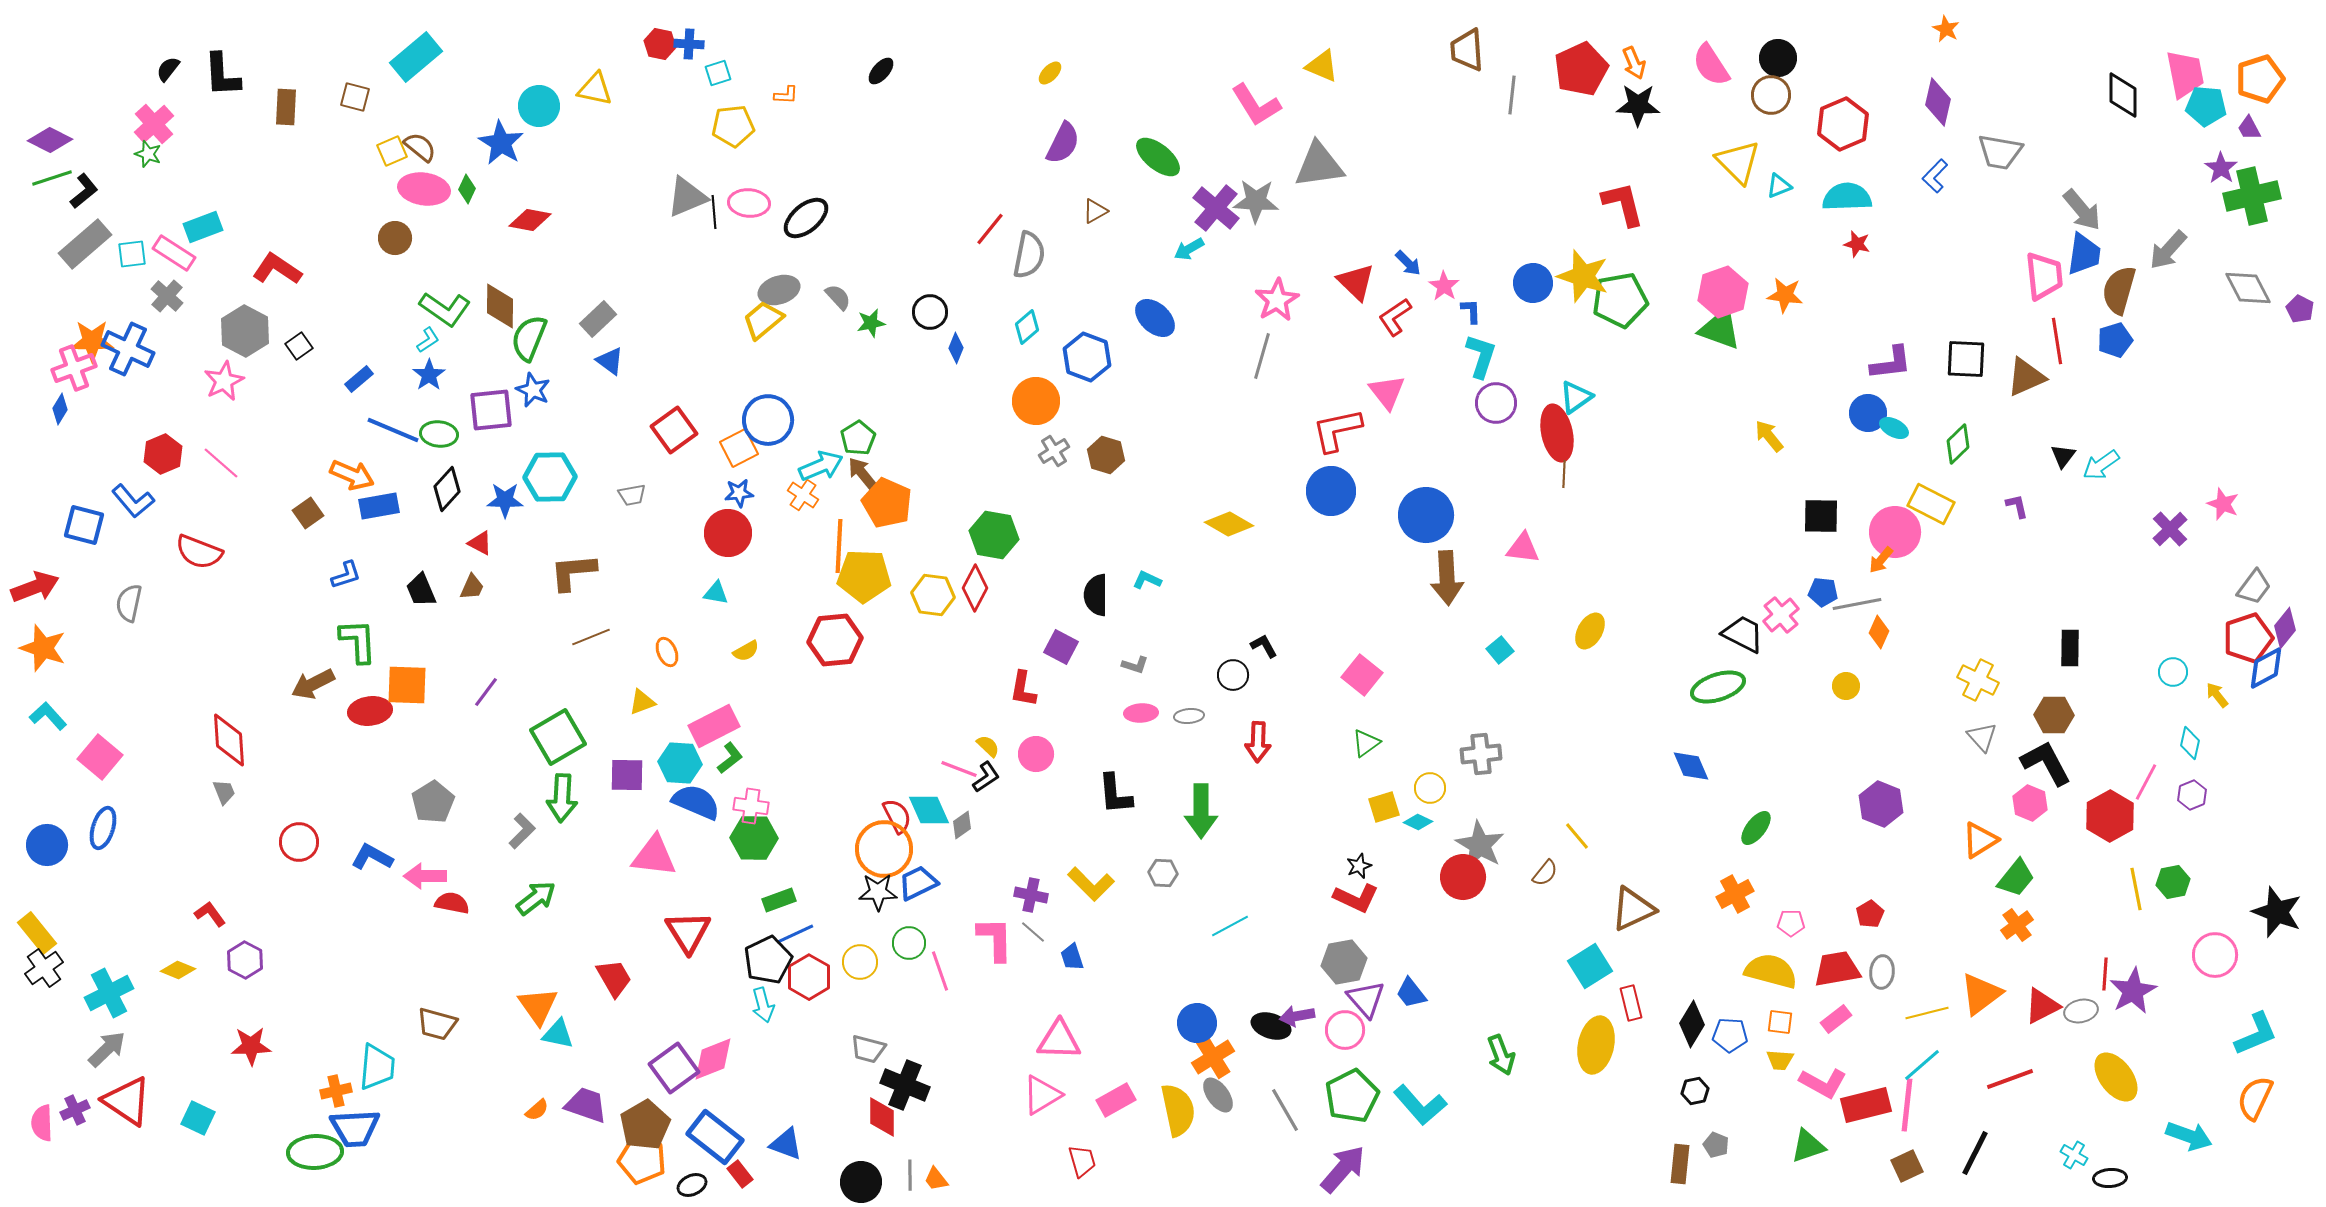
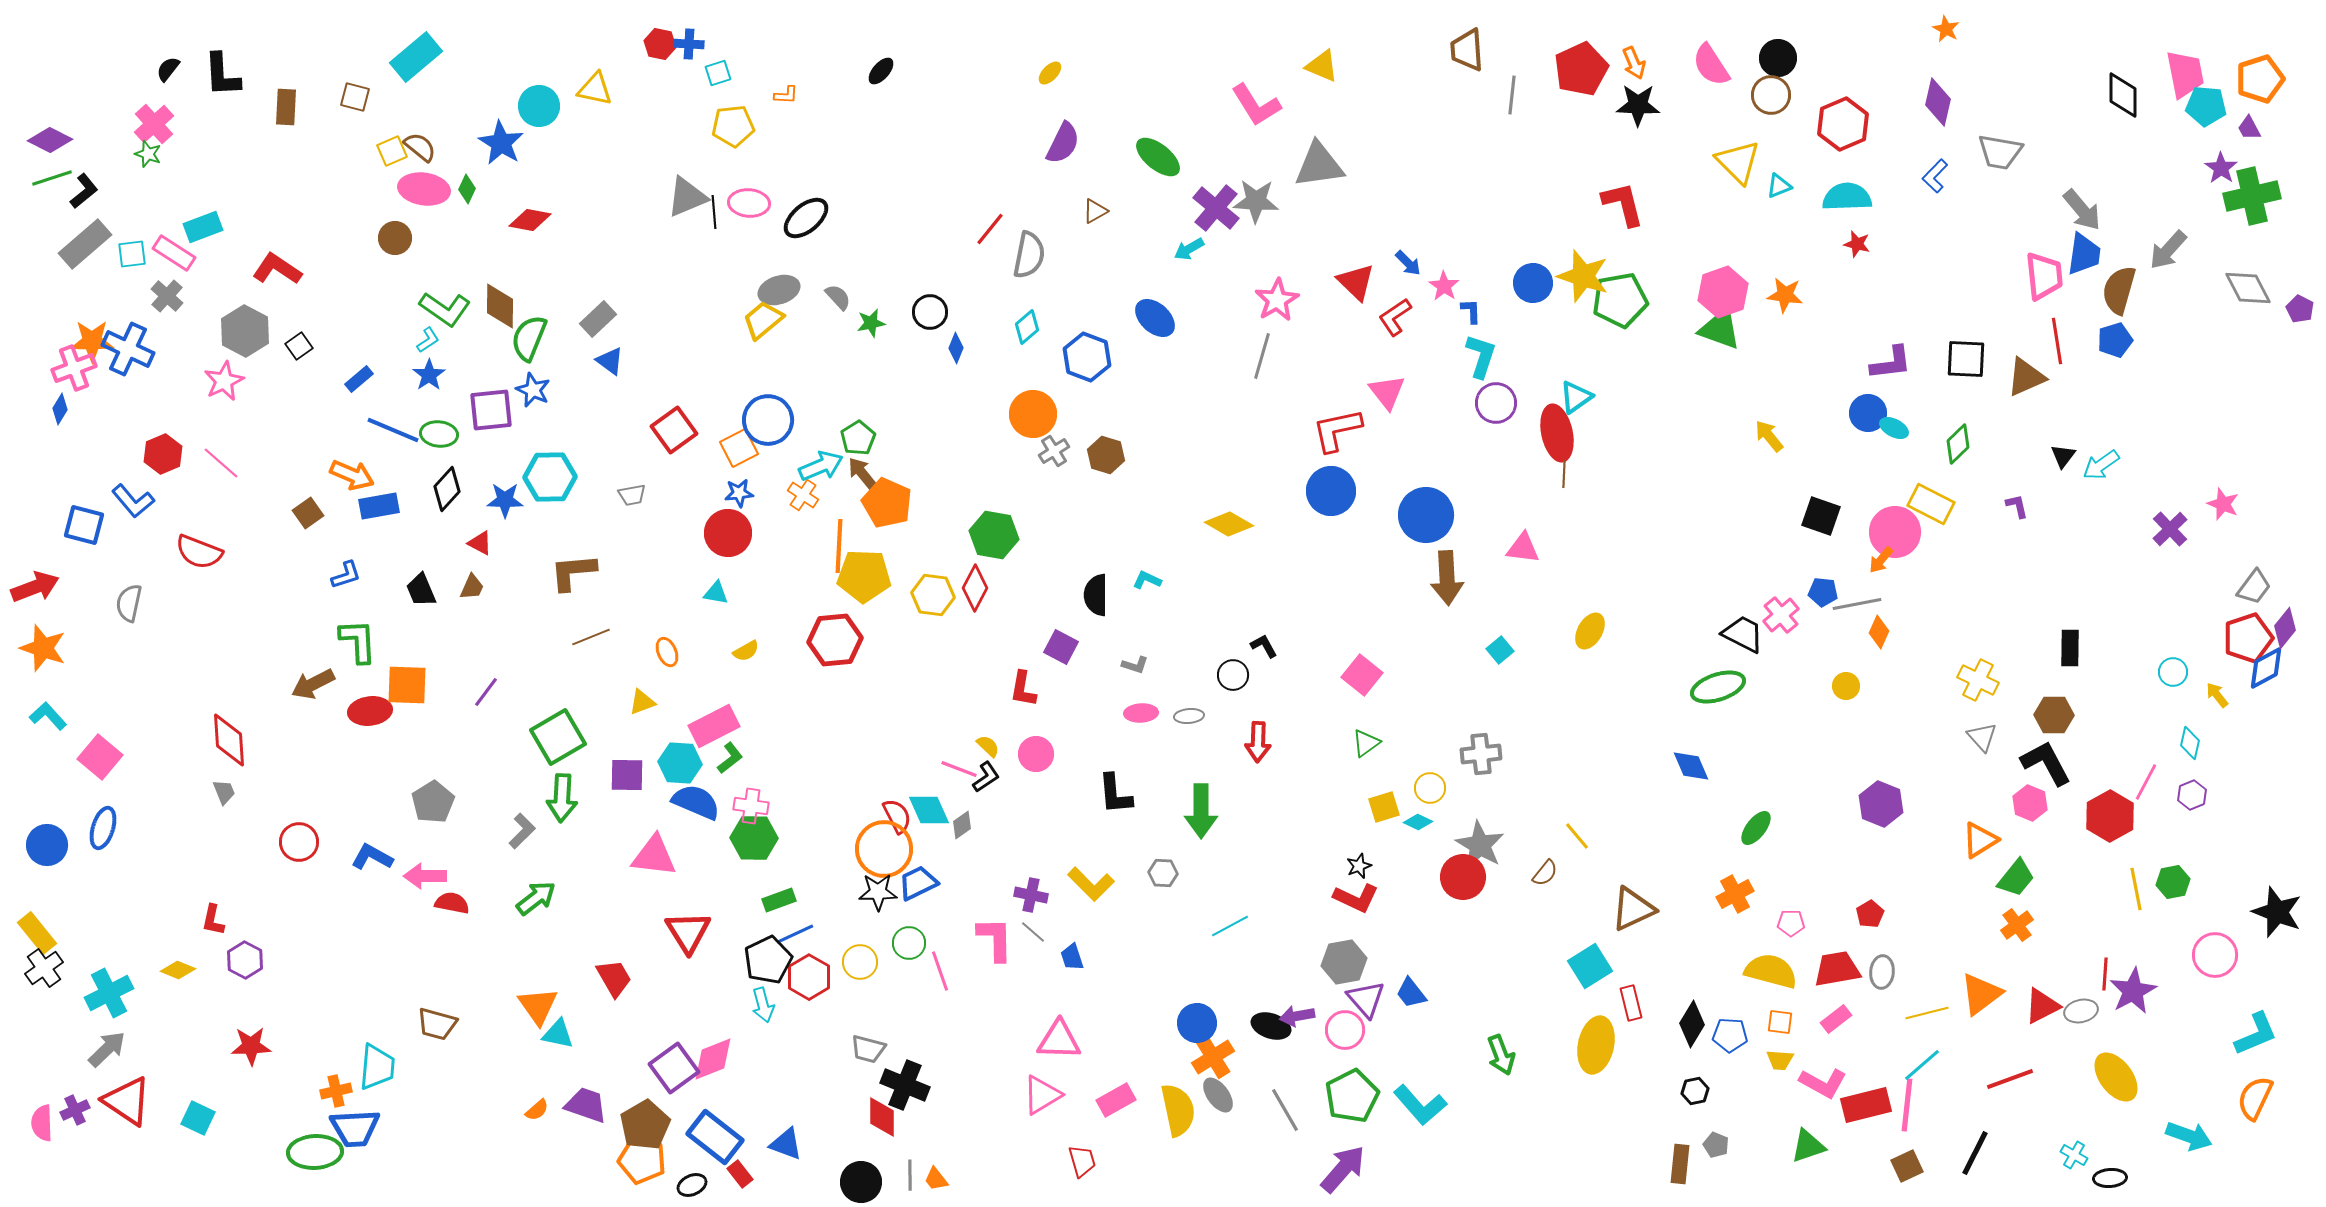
orange circle at (1036, 401): moved 3 px left, 13 px down
black square at (1821, 516): rotated 18 degrees clockwise
red L-shape at (210, 914): moved 3 px right, 6 px down; rotated 132 degrees counterclockwise
